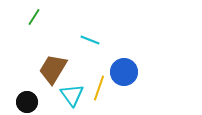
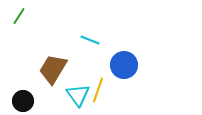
green line: moved 15 px left, 1 px up
blue circle: moved 7 px up
yellow line: moved 1 px left, 2 px down
cyan triangle: moved 6 px right
black circle: moved 4 px left, 1 px up
